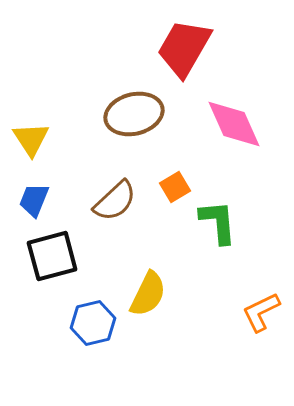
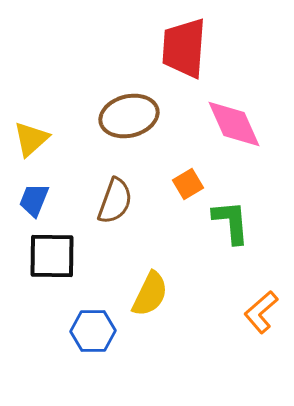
red trapezoid: rotated 26 degrees counterclockwise
brown ellipse: moved 5 px left, 2 px down
yellow triangle: rotated 21 degrees clockwise
orange square: moved 13 px right, 3 px up
brown semicircle: rotated 27 degrees counterclockwise
green L-shape: moved 13 px right
black square: rotated 16 degrees clockwise
yellow semicircle: moved 2 px right
orange L-shape: rotated 15 degrees counterclockwise
blue hexagon: moved 8 px down; rotated 12 degrees clockwise
